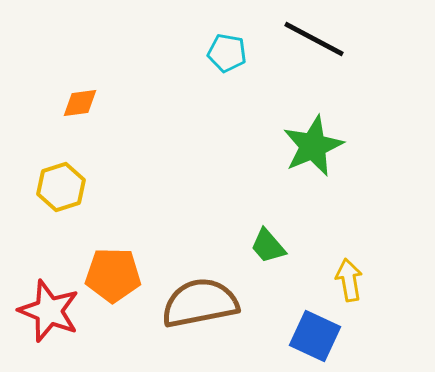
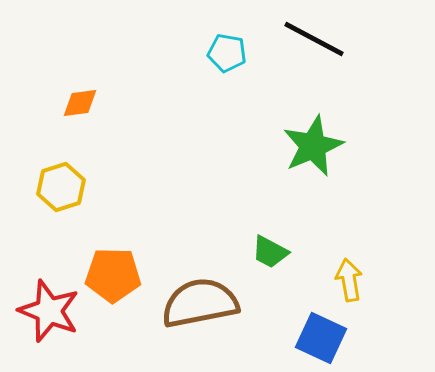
green trapezoid: moved 2 px right, 6 px down; rotated 21 degrees counterclockwise
blue square: moved 6 px right, 2 px down
